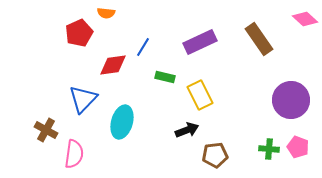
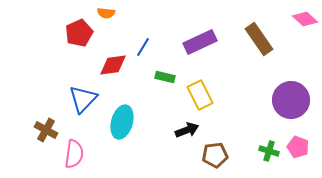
green cross: moved 2 px down; rotated 12 degrees clockwise
